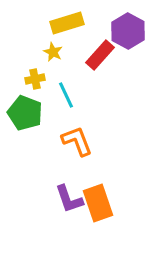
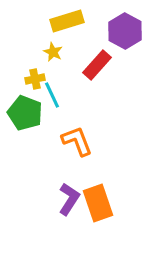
yellow rectangle: moved 2 px up
purple hexagon: moved 3 px left
red rectangle: moved 3 px left, 10 px down
cyan line: moved 14 px left
purple L-shape: rotated 128 degrees counterclockwise
